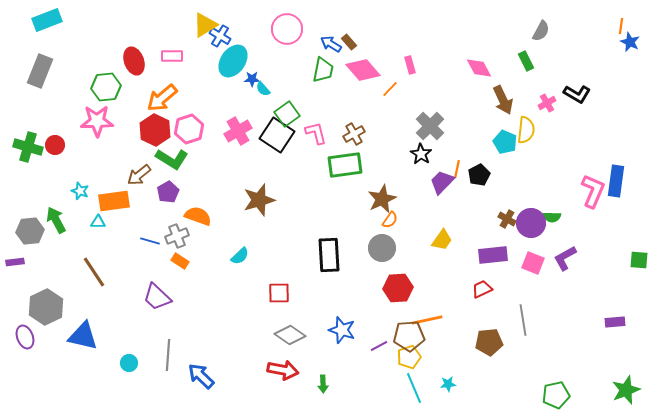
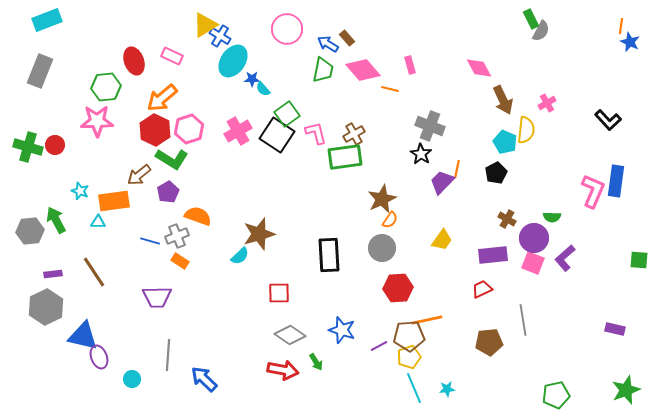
brown rectangle at (349, 42): moved 2 px left, 4 px up
blue arrow at (331, 44): moved 3 px left
pink rectangle at (172, 56): rotated 25 degrees clockwise
green rectangle at (526, 61): moved 5 px right, 42 px up
orange line at (390, 89): rotated 60 degrees clockwise
black L-shape at (577, 94): moved 31 px right, 26 px down; rotated 16 degrees clockwise
gray cross at (430, 126): rotated 24 degrees counterclockwise
green rectangle at (345, 165): moved 8 px up
black pentagon at (479, 175): moved 17 px right, 2 px up
brown star at (259, 200): moved 34 px down
purple circle at (531, 223): moved 3 px right, 15 px down
purple L-shape at (565, 258): rotated 12 degrees counterclockwise
purple rectangle at (15, 262): moved 38 px right, 12 px down
purple trapezoid at (157, 297): rotated 44 degrees counterclockwise
purple rectangle at (615, 322): moved 7 px down; rotated 18 degrees clockwise
purple ellipse at (25, 337): moved 74 px right, 20 px down
cyan circle at (129, 363): moved 3 px right, 16 px down
blue arrow at (201, 376): moved 3 px right, 3 px down
green arrow at (323, 384): moved 7 px left, 22 px up; rotated 30 degrees counterclockwise
cyan star at (448, 384): moved 1 px left, 5 px down
